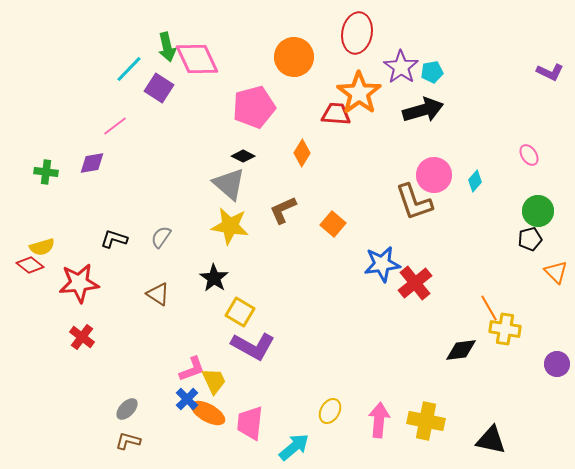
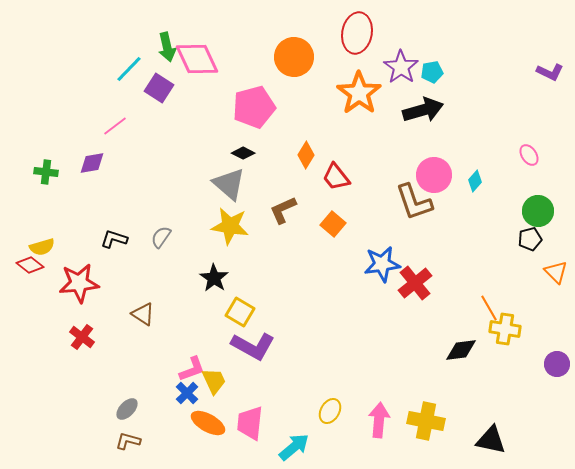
red trapezoid at (336, 114): moved 63 px down; rotated 132 degrees counterclockwise
orange diamond at (302, 153): moved 4 px right, 2 px down
black diamond at (243, 156): moved 3 px up
brown triangle at (158, 294): moved 15 px left, 20 px down
blue cross at (187, 399): moved 6 px up
orange ellipse at (208, 413): moved 10 px down
